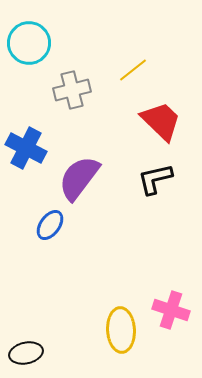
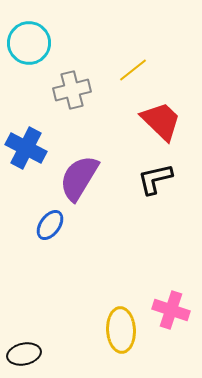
purple semicircle: rotated 6 degrees counterclockwise
black ellipse: moved 2 px left, 1 px down
